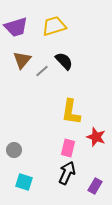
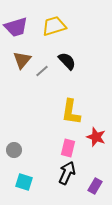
black semicircle: moved 3 px right
